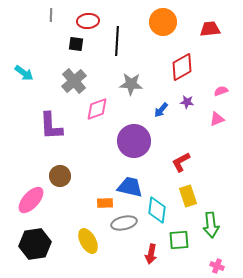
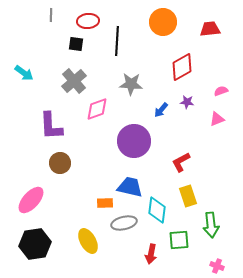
brown circle: moved 13 px up
